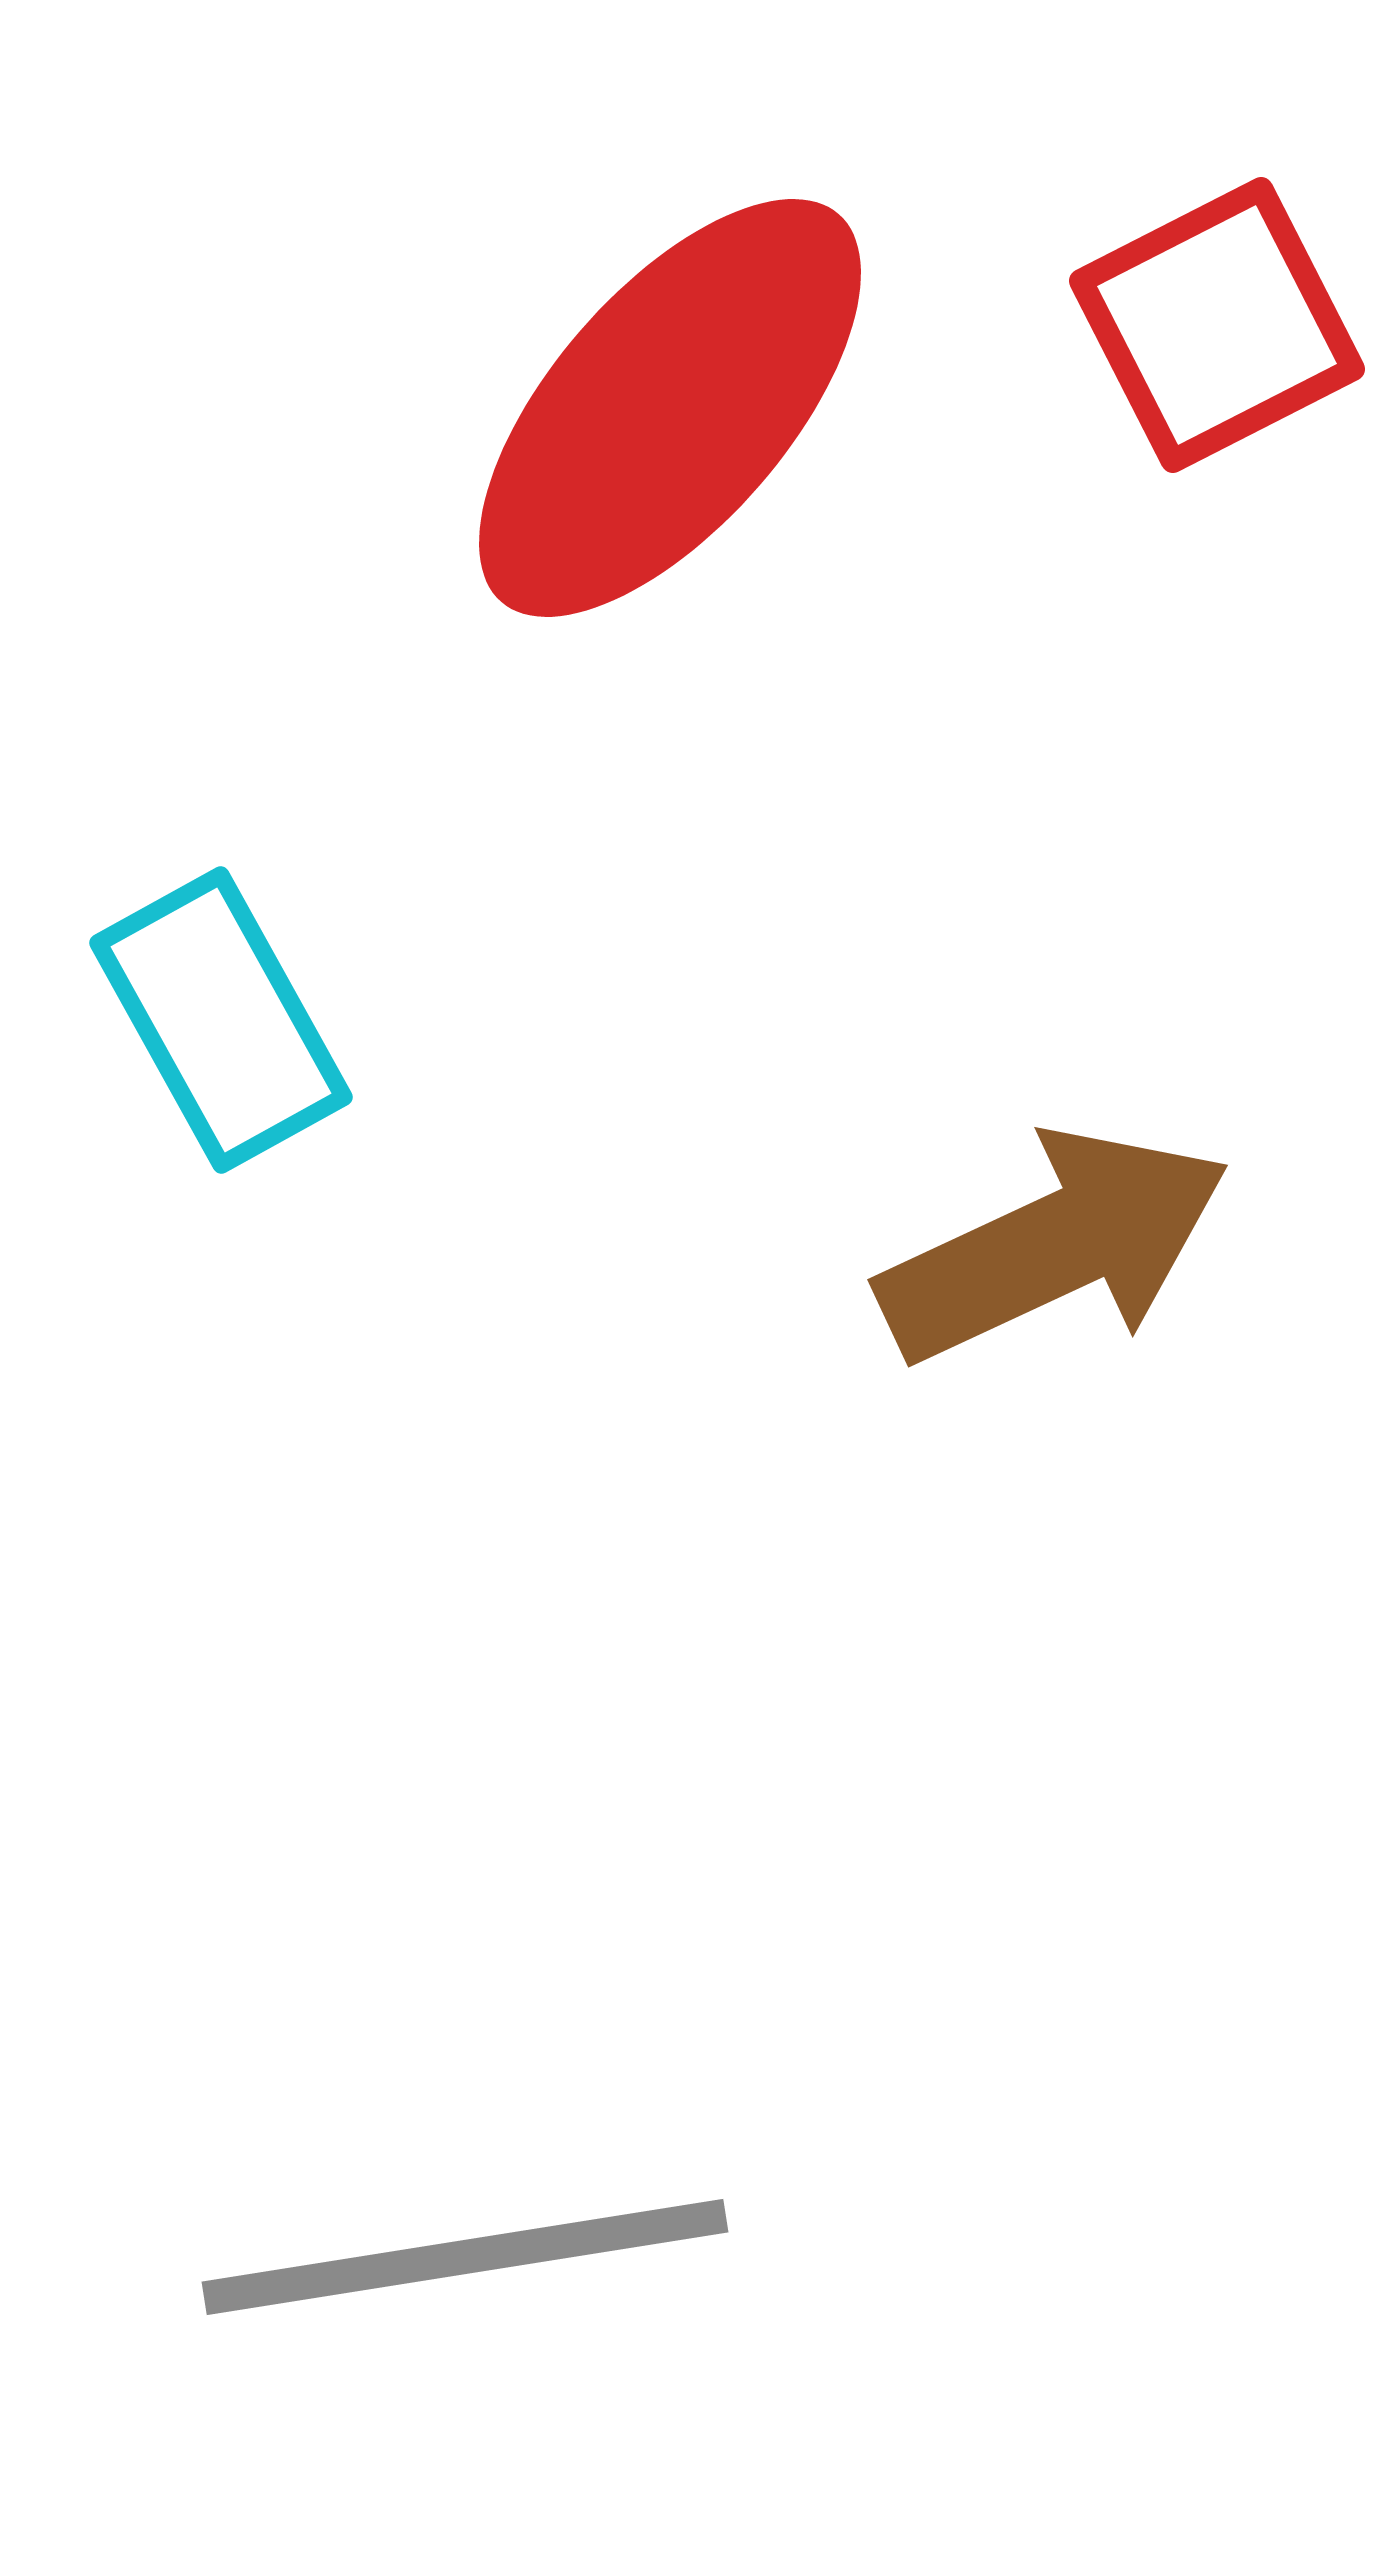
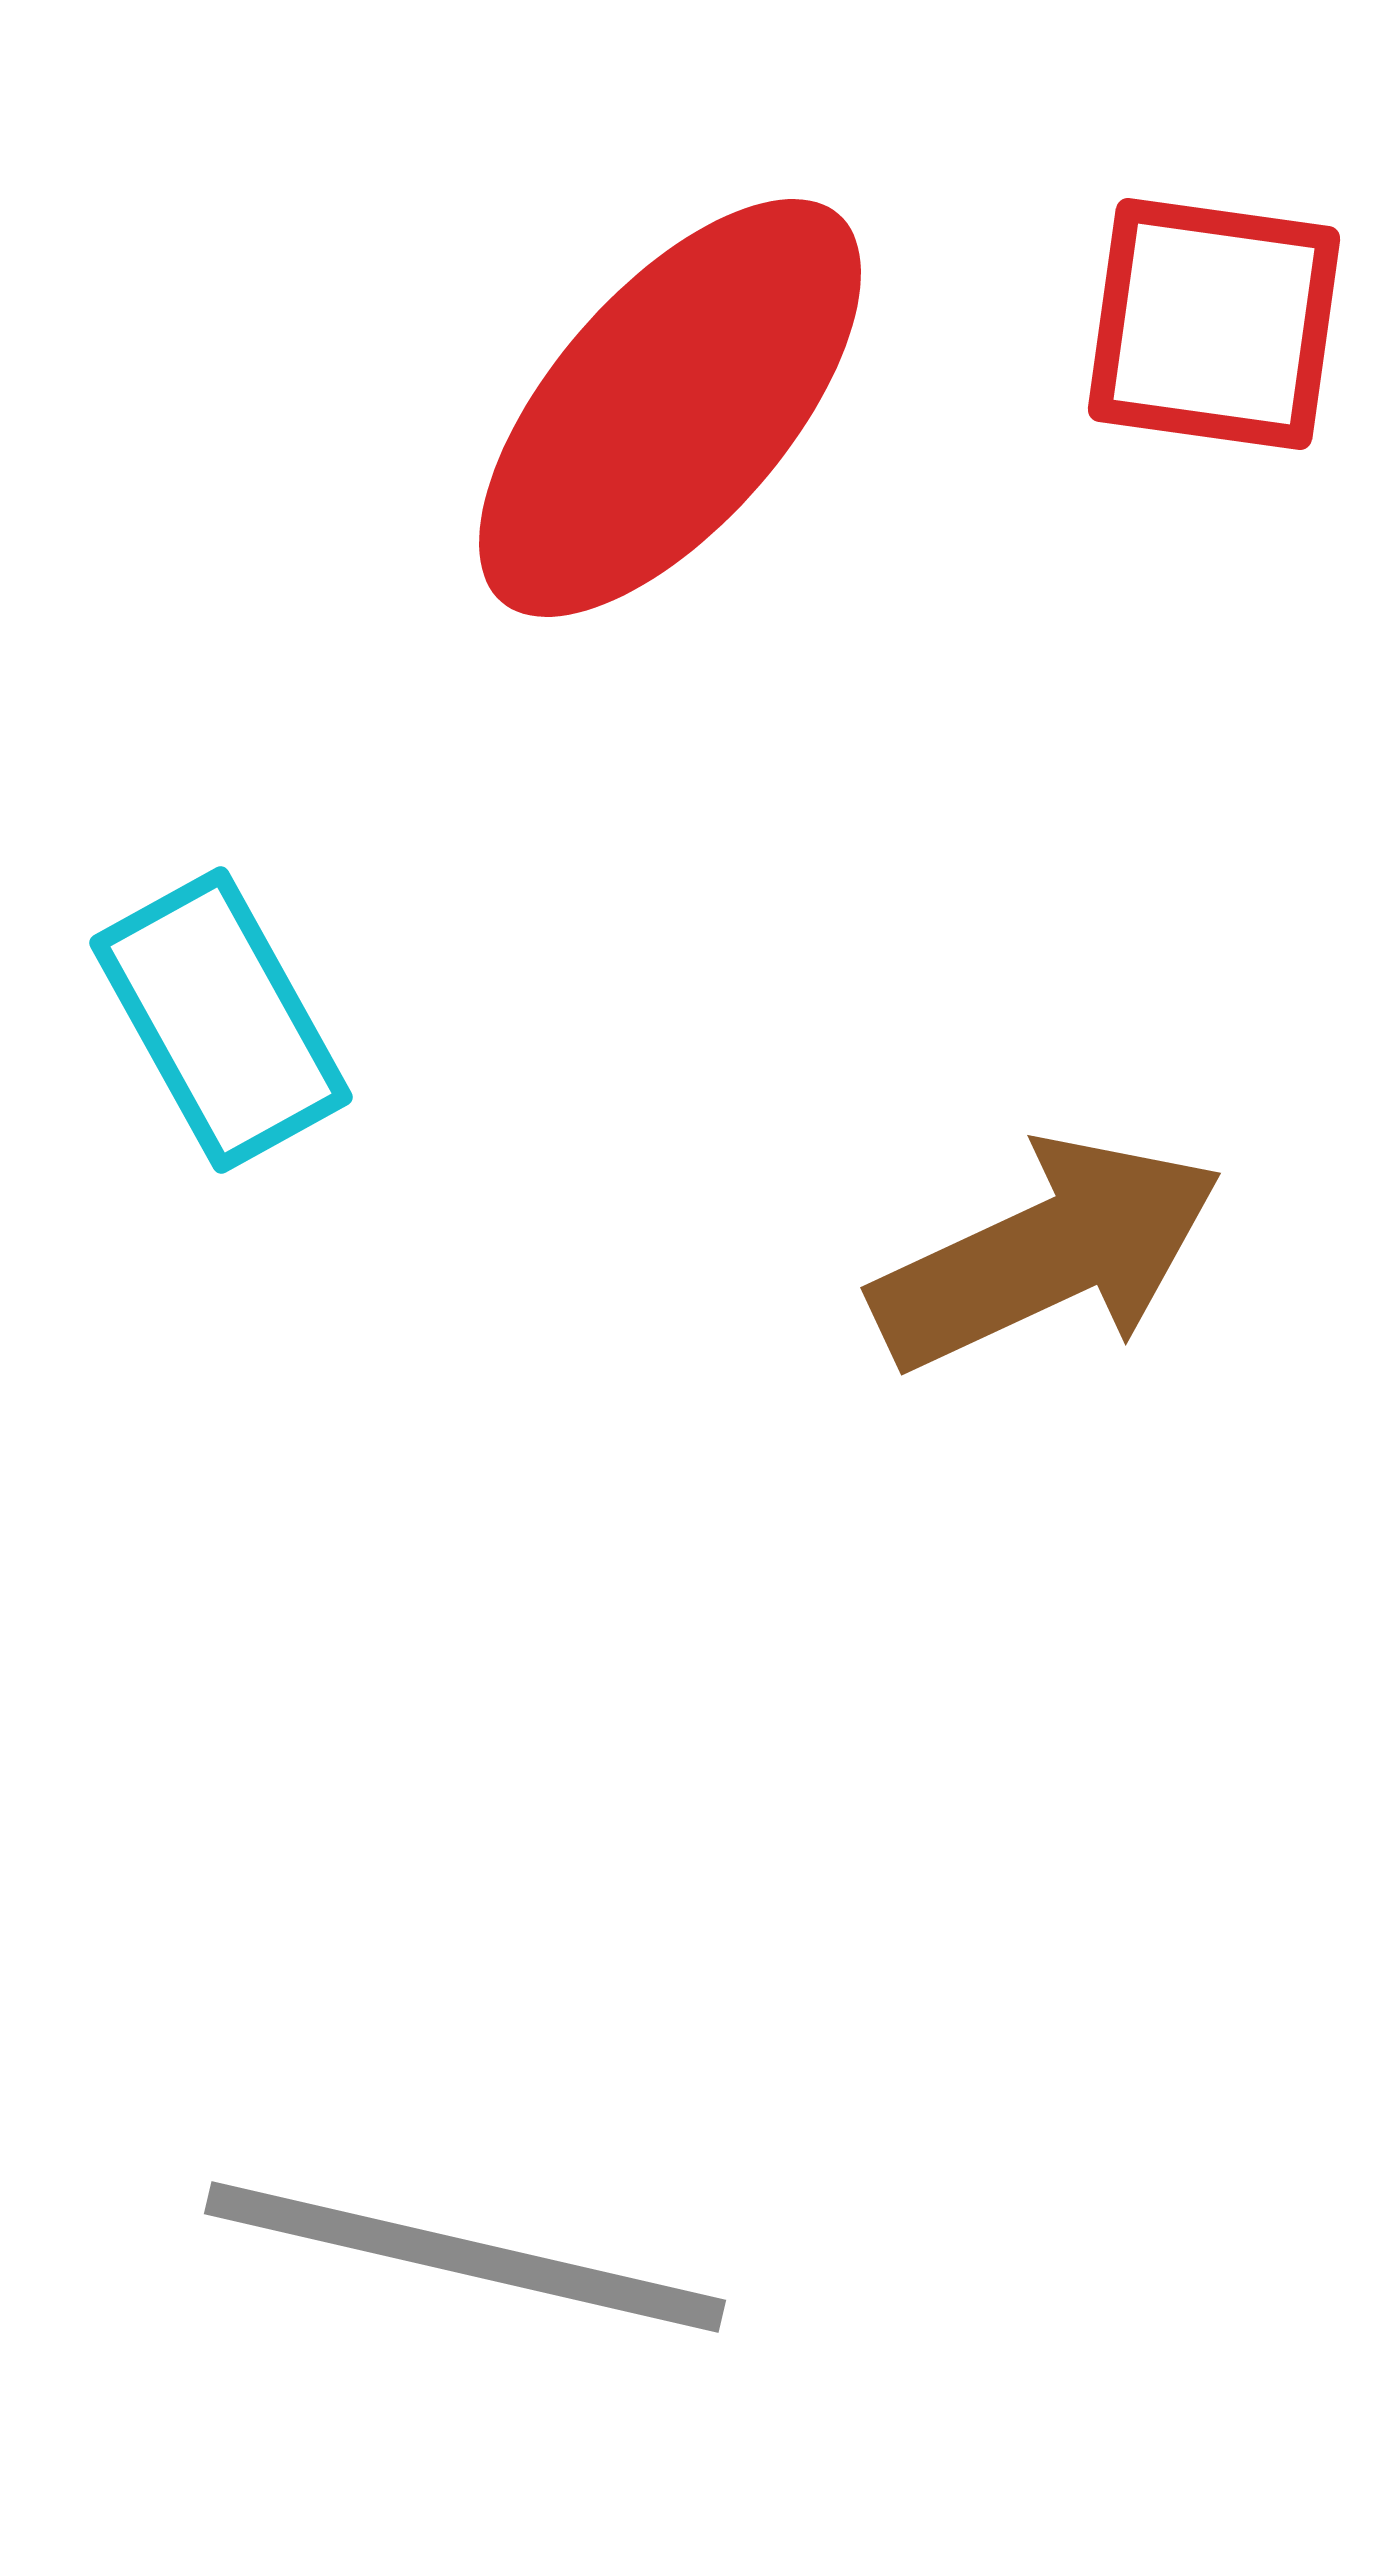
red square: moved 3 px left, 1 px up; rotated 35 degrees clockwise
brown arrow: moved 7 px left, 8 px down
gray line: rotated 22 degrees clockwise
